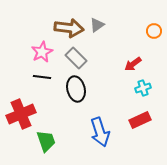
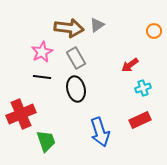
gray rectangle: rotated 15 degrees clockwise
red arrow: moved 3 px left, 1 px down
